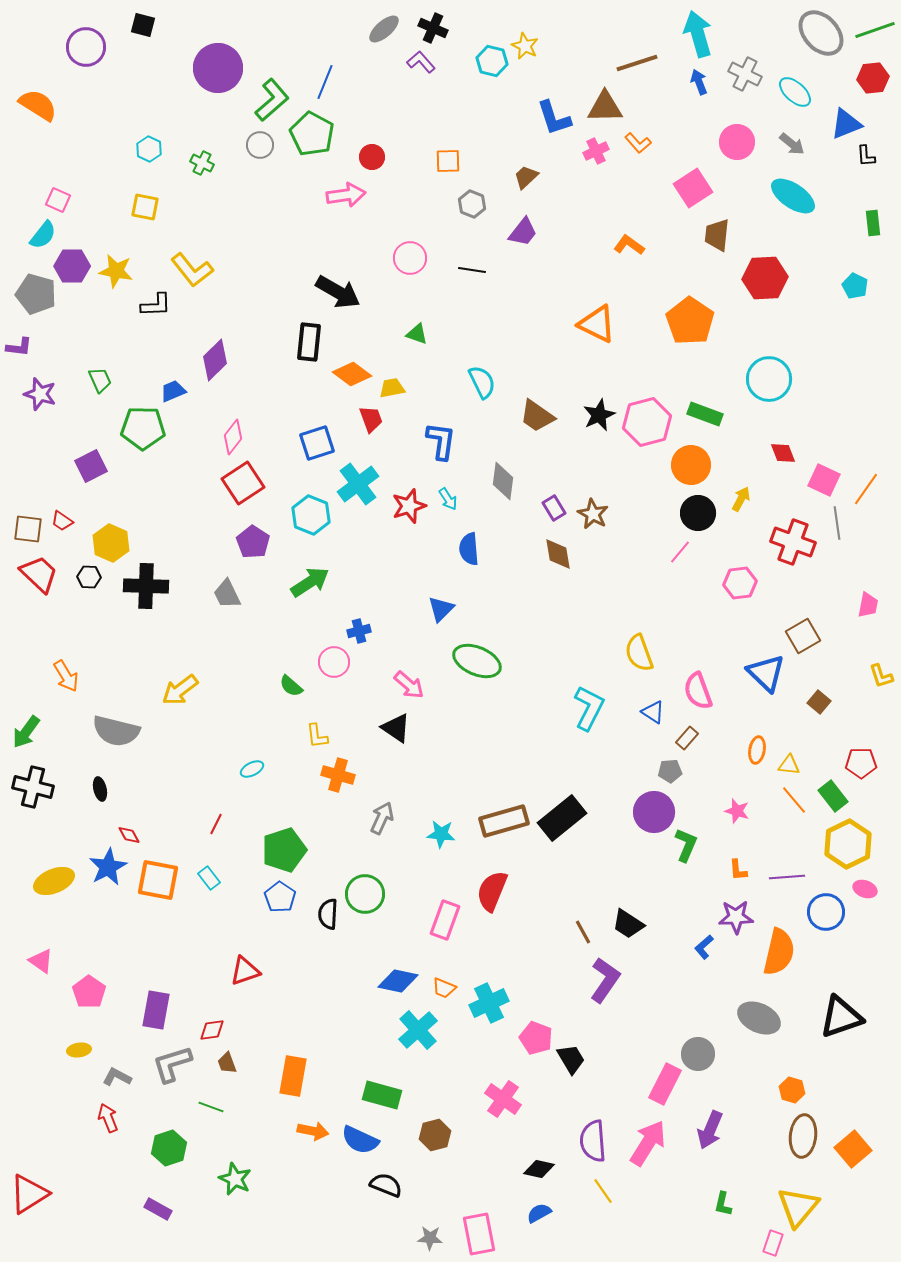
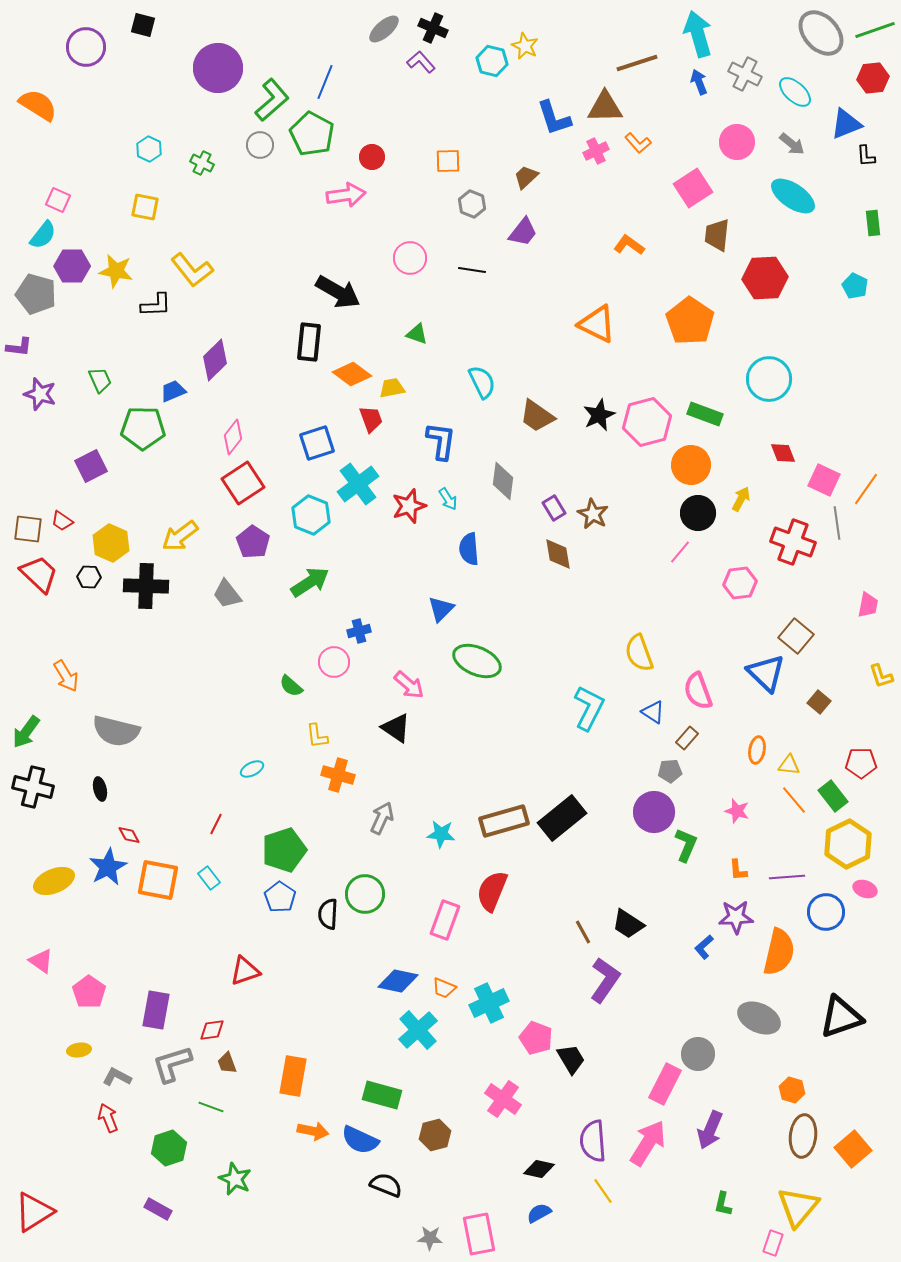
gray trapezoid at (227, 594): rotated 12 degrees counterclockwise
brown square at (803, 636): moved 7 px left; rotated 20 degrees counterclockwise
yellow arrow at (180, 690): moved 154 px up
red triangle at (29, 1194): moved 5 px right, 18 px down
